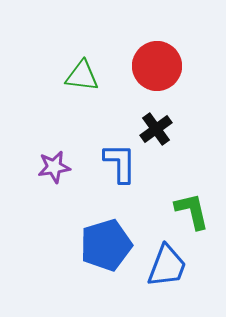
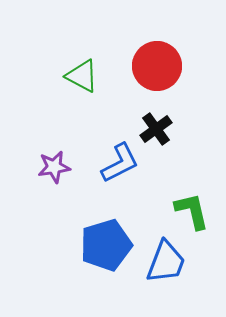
green triangle: rotated 21 degrees clockwise
blue L-shape: rotated 63 degrees clockwise
blue trapezoid: moved 1 px left, 4 px up
